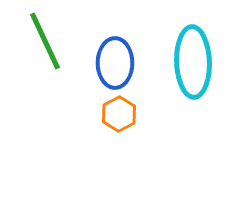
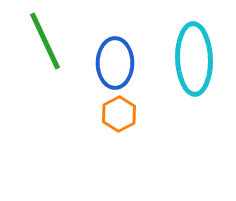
cyan ellipse: moved 1 px right, 3 px up
